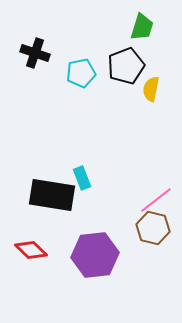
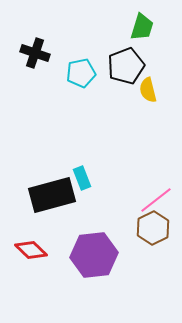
yellow semicircle: moved 3 px left, 1 px down; rotated 25 degrees counterclockwise
black rectangle: rotated 24 degrees counterclockwise
brown hexagon: rotated 20 degrees clockwise
purple hexagon: moved 1 px left
